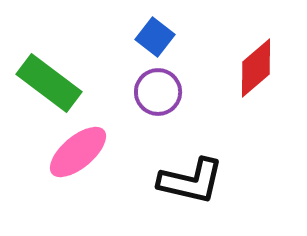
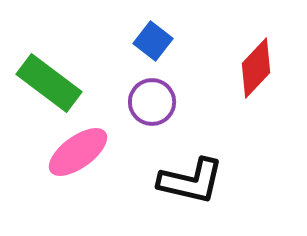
blue square: moved 2 px left, 4 px down
red diamond: rotated 6 degrees counterclockwise
purple circle: moved 6 px left, 10 px down
pink ellipse: rotated 4 degrees clockwise
